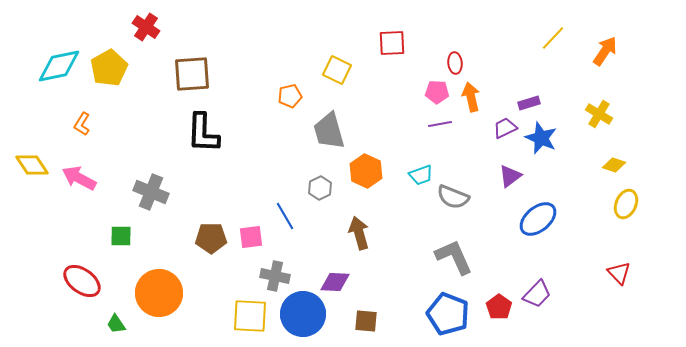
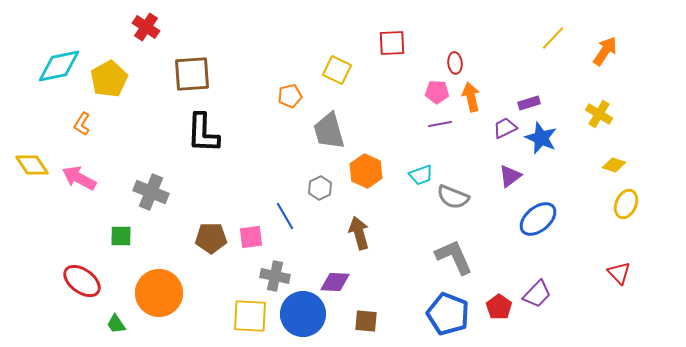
yellow pentagon at (109, 68): moved 11 px down
